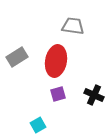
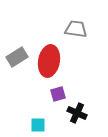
gray trapezoid: moved 3 px right, 3 px down
red ellipse: moved 7 px left
black cross: moved 17 px left, 18 px down
cyan square: rotated 28 degrees clockwise
